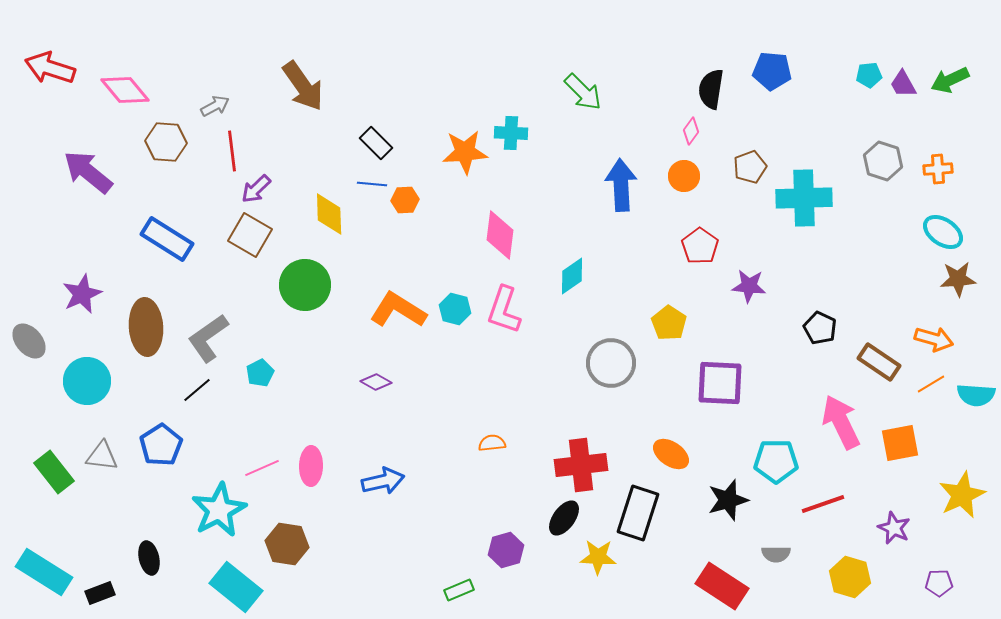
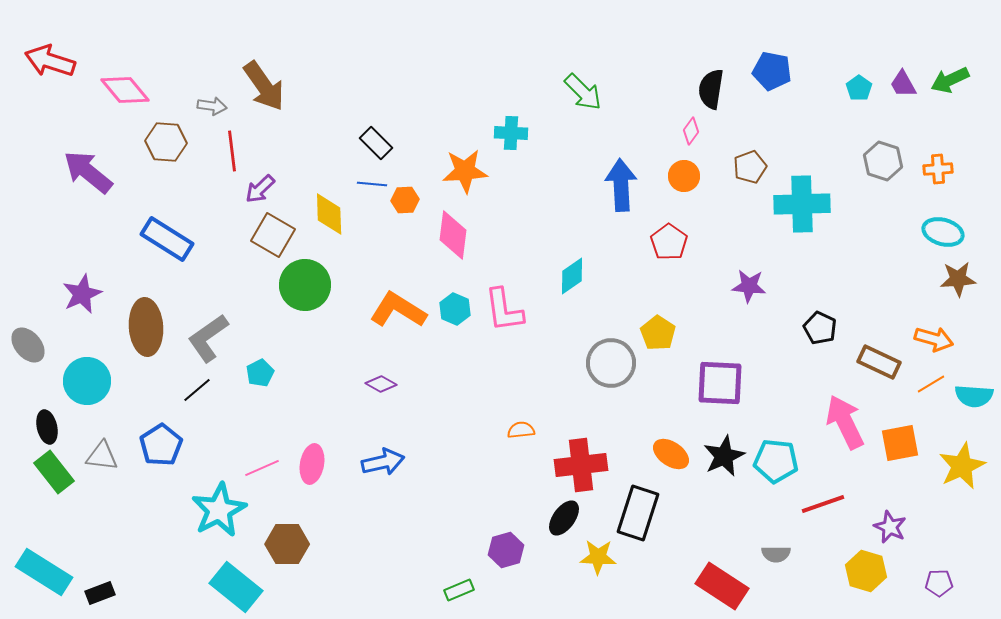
red arrow at (50, 68): moved 7 px up
blue pentagon at (772, 71): rotated 6 degrees clockwise
cyan pentagon at (869, 75): moved 10 px left, 13 px down; rotated 30 degrees counterclockwise
brown arrow at (303, 86): moved 39 px left
gray arrow at (215, 106): moved 3 px left; rotated 36 degrees clockwise
orange star at (465, 152): moved 19 px down
purple arrow at (256, 189): moved 4 px right
cyan cross at (804, 198): moved 2 px left, 6 px down
cyan ellipse at (943, 232): rotated 18 degrees counterclockwise
brown square at (250, 235): moved 23 px right
pink diamond at (500, 235): moved 47 px left
red pentagon at (700, 246): moved 31 px left, 4 px up
cyan hexagon at (455, 309): rotated 8 degrees clockwise
pink L-shape at (504, 310): rotated 27 degrees counterclockwise
yellow pentagon at (669, 323): moved 11 px left, 10 px down
gray ellipse at (29, 341): moved 1 px left, 4 px down
brown rectangle at (879, 362): rotated 9 degrees counterclockwise
purple diamond at (376, 382): moved 5 px right, 2 px down
cyan semicircle at (976, 395): moved 2 px left, 1 px down
pink arrow at (841, 422): moved 4 px right
orange semicircle at (492, 443): moved 29 px right, 13 px up
cyan pentagon at (776, 461): rotated 6 degrees clockwise
pink ellipse at (311, 466): moved 1 px right, 2 px up; rotated 9 degrees clockwise
blue arrow at (383, 481): moved 19 px up
yellow star at (962, 495): moved 29 px up
black star at (728, 500): moved 4 px left, 44 px up; rotated 9 degrees counterclockwise
purple star at (894, 528): moved 4 px left, 1 px up
brown hexagon at (287, 544): rotated 9 degrees counterclockwise
black ellipse at (149, 558): moved 102 px left, 131 px up
yellow hexagon at (850, 577): moved 16 px right, 6 px up
